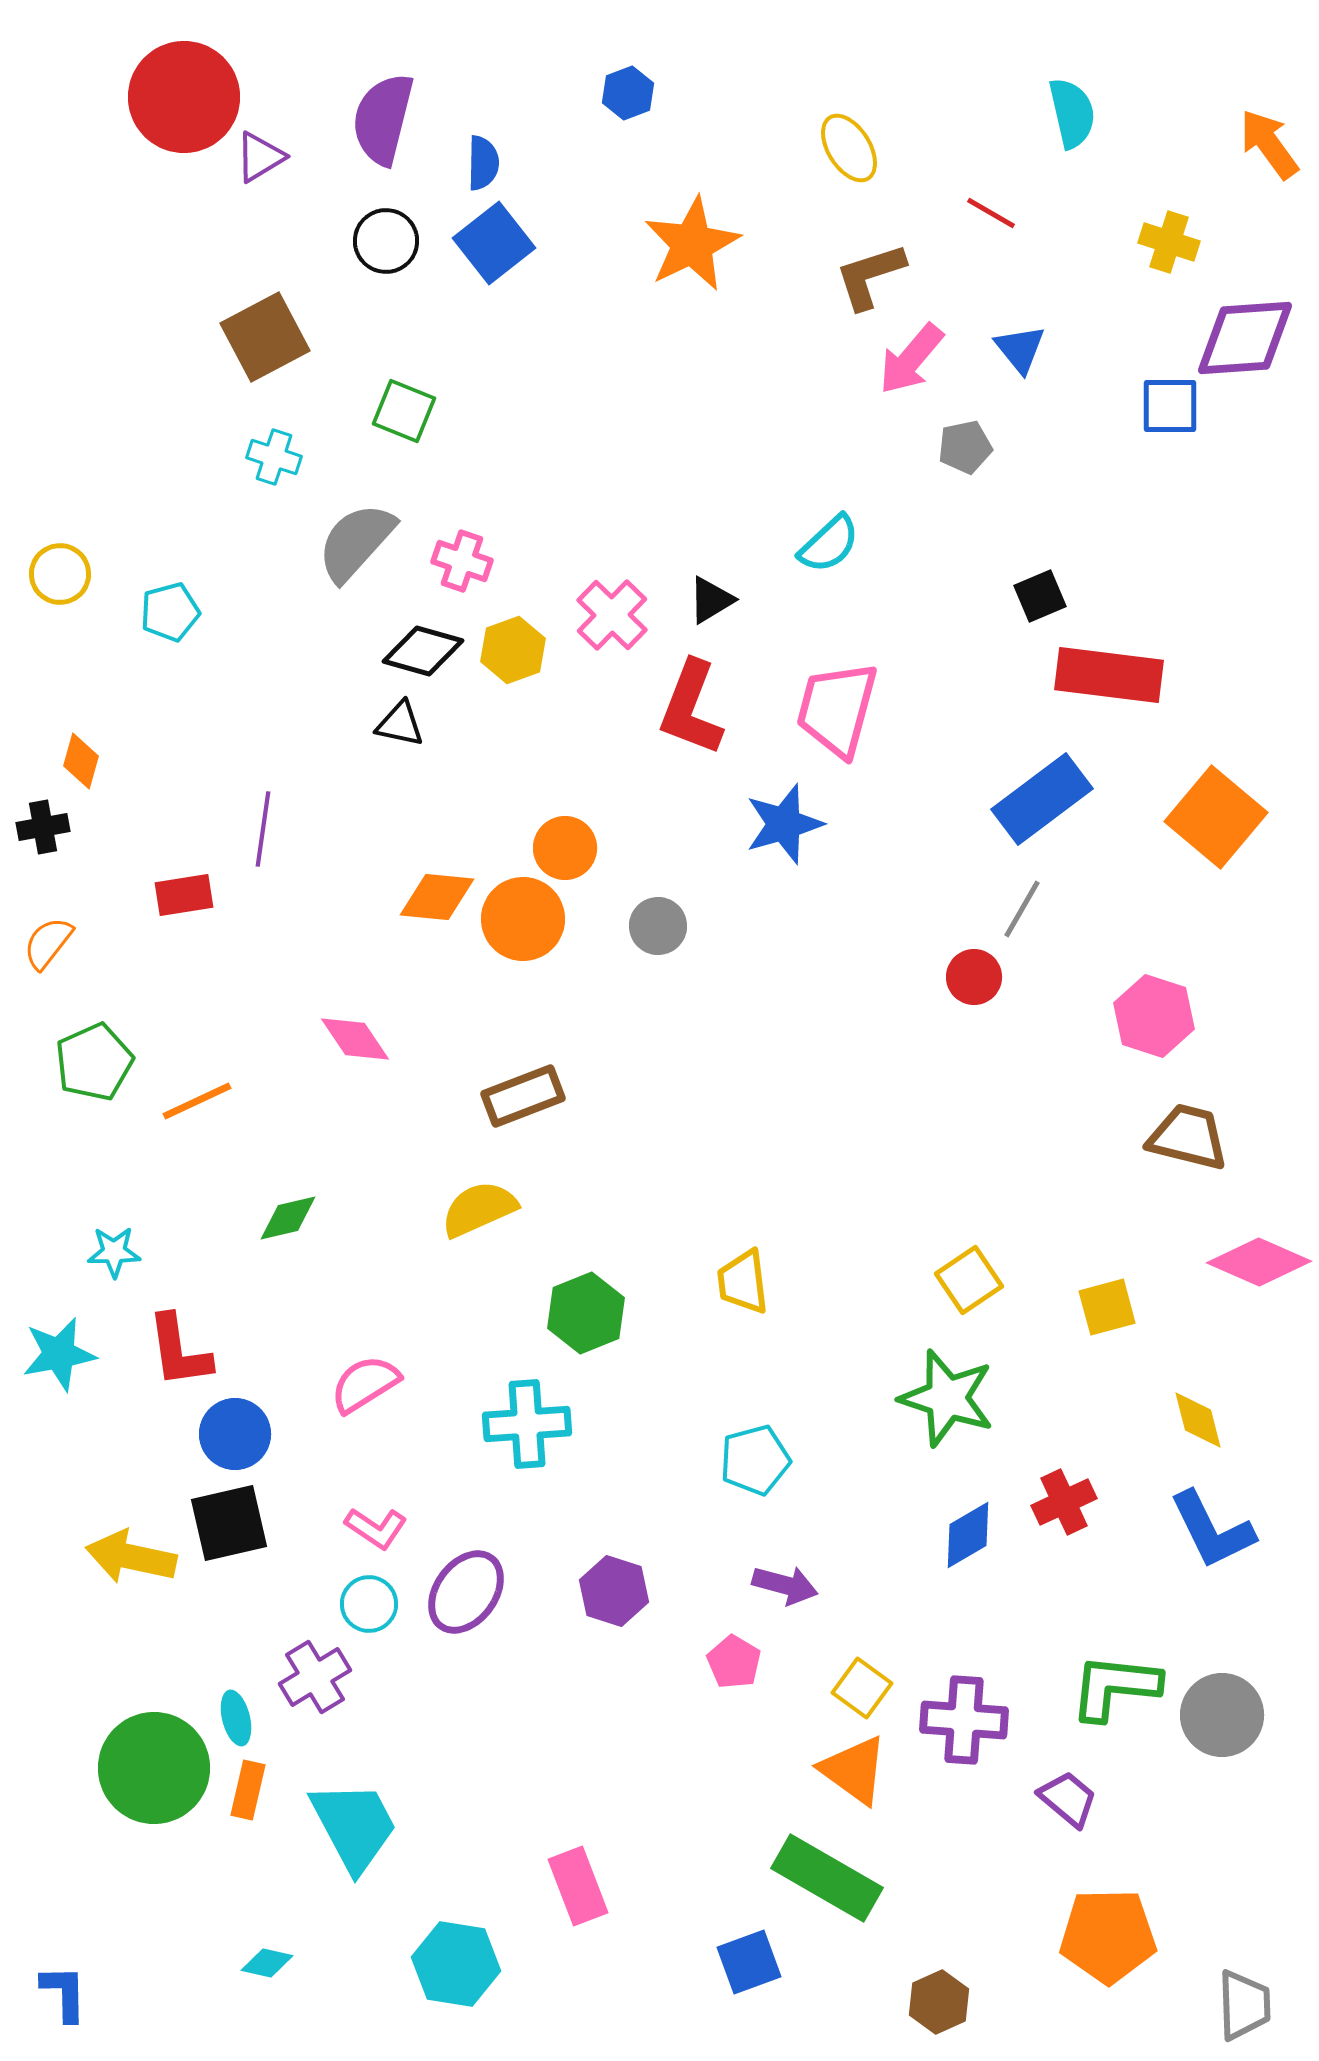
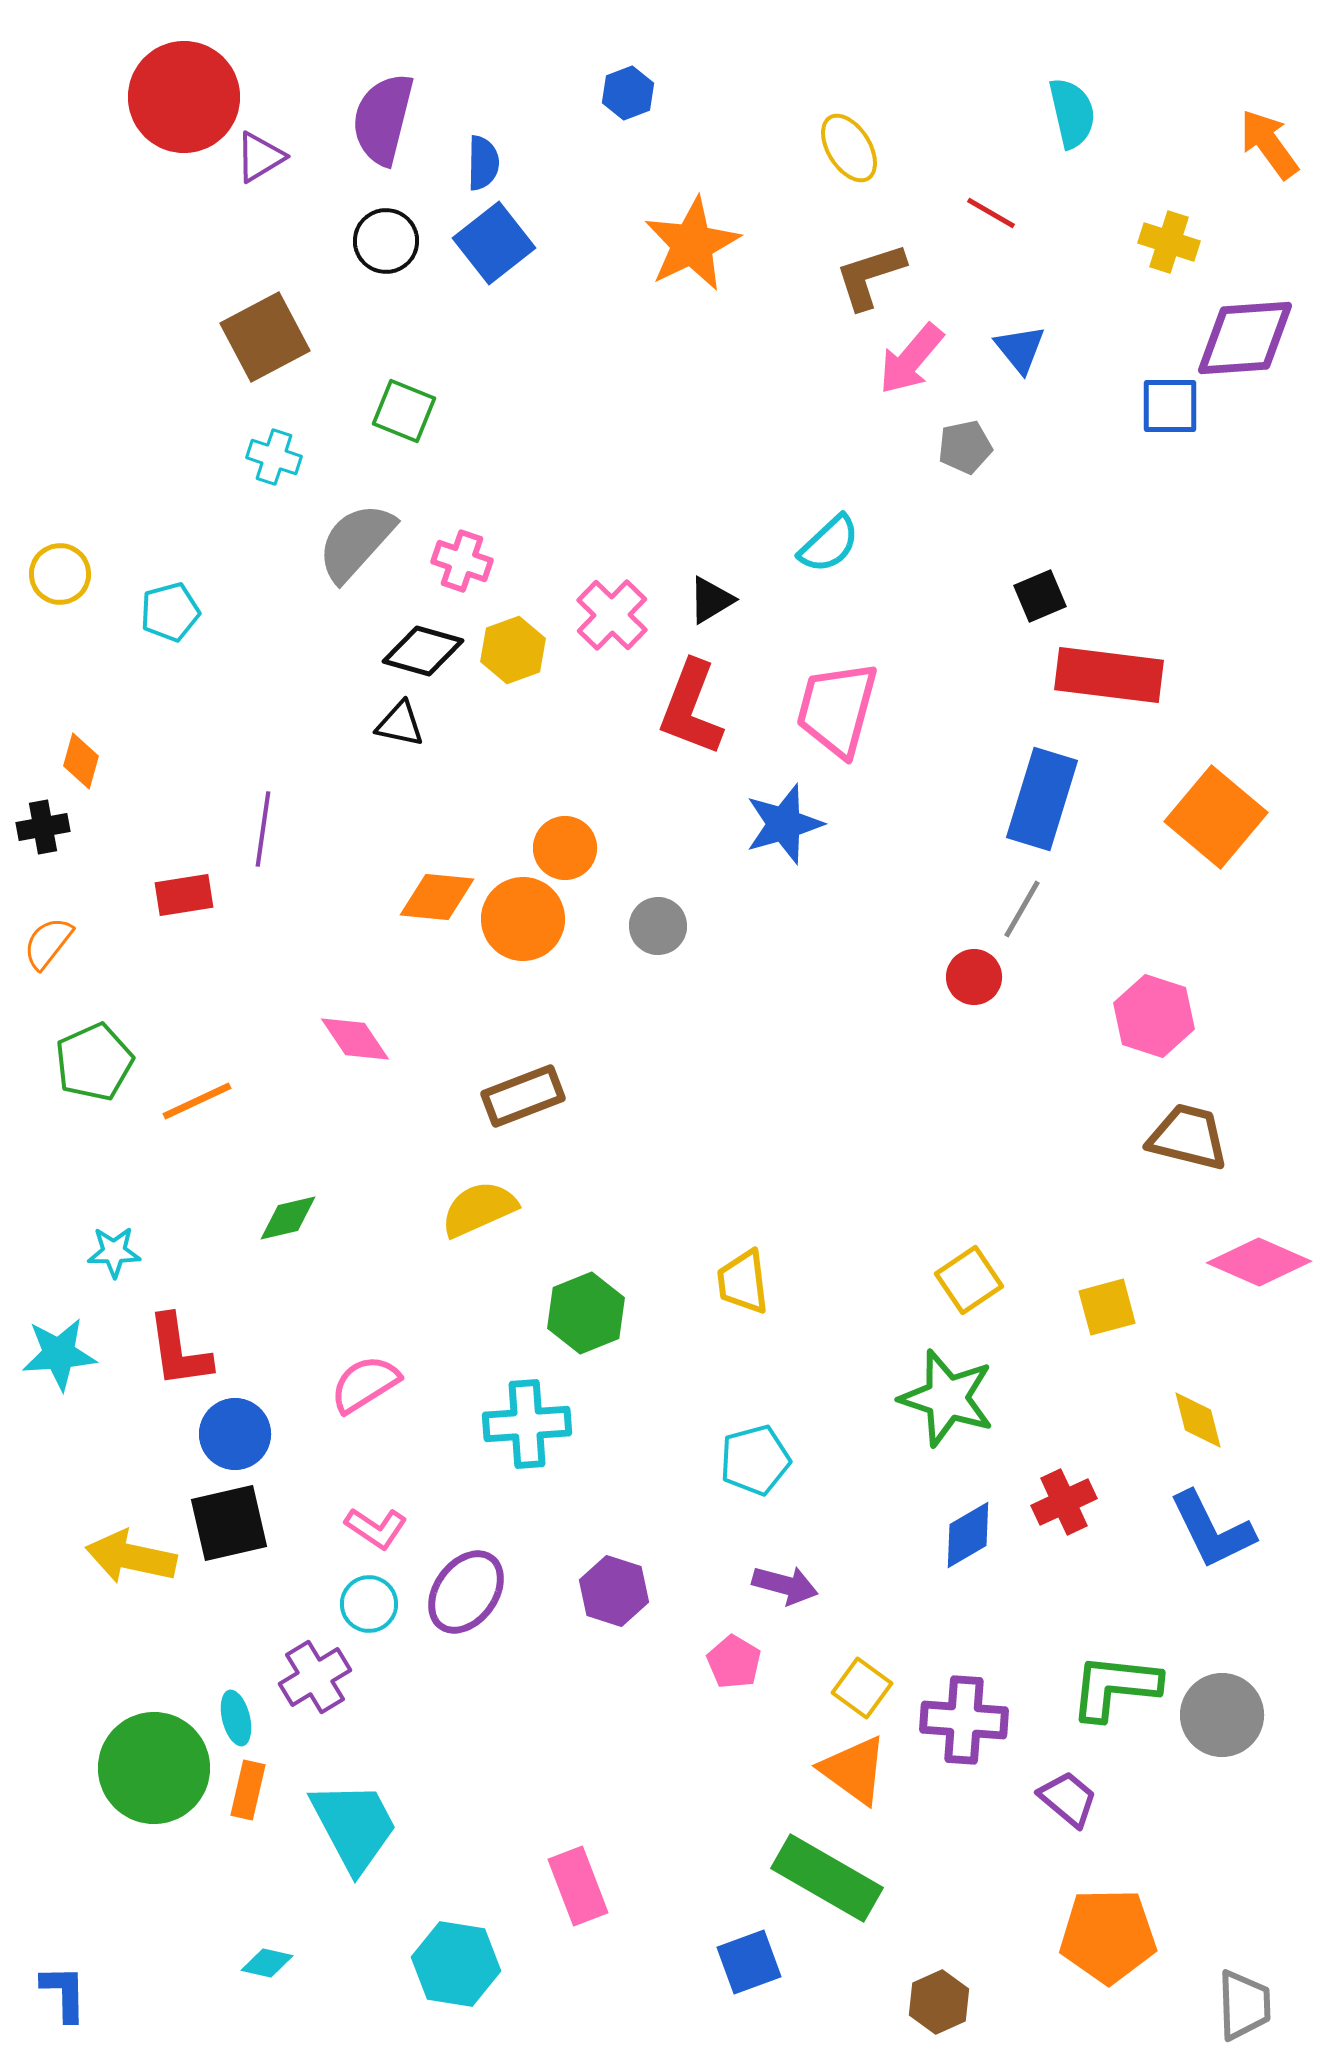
blue rectangle at (1042, 799): rotated 36 degrees counterclockwise
cyan star at (59, 1354): rotated 6 degrees clockwise
